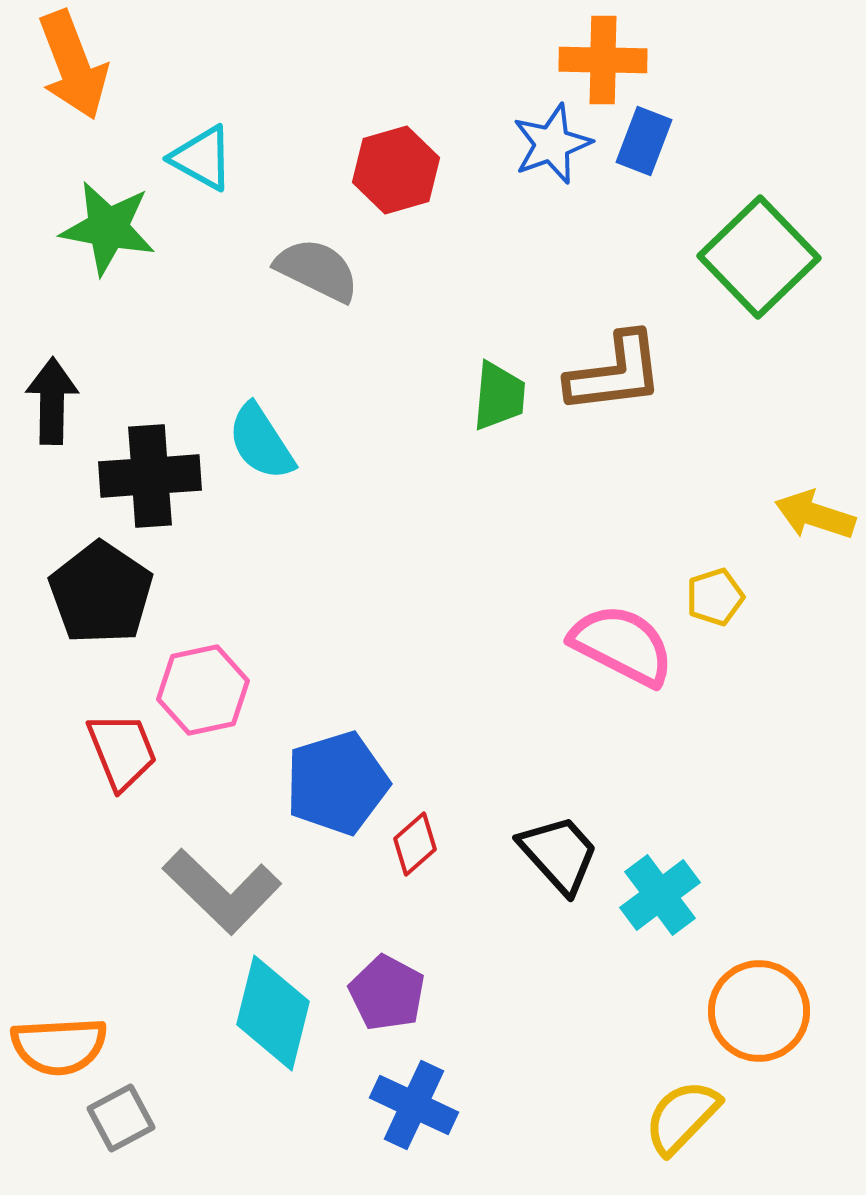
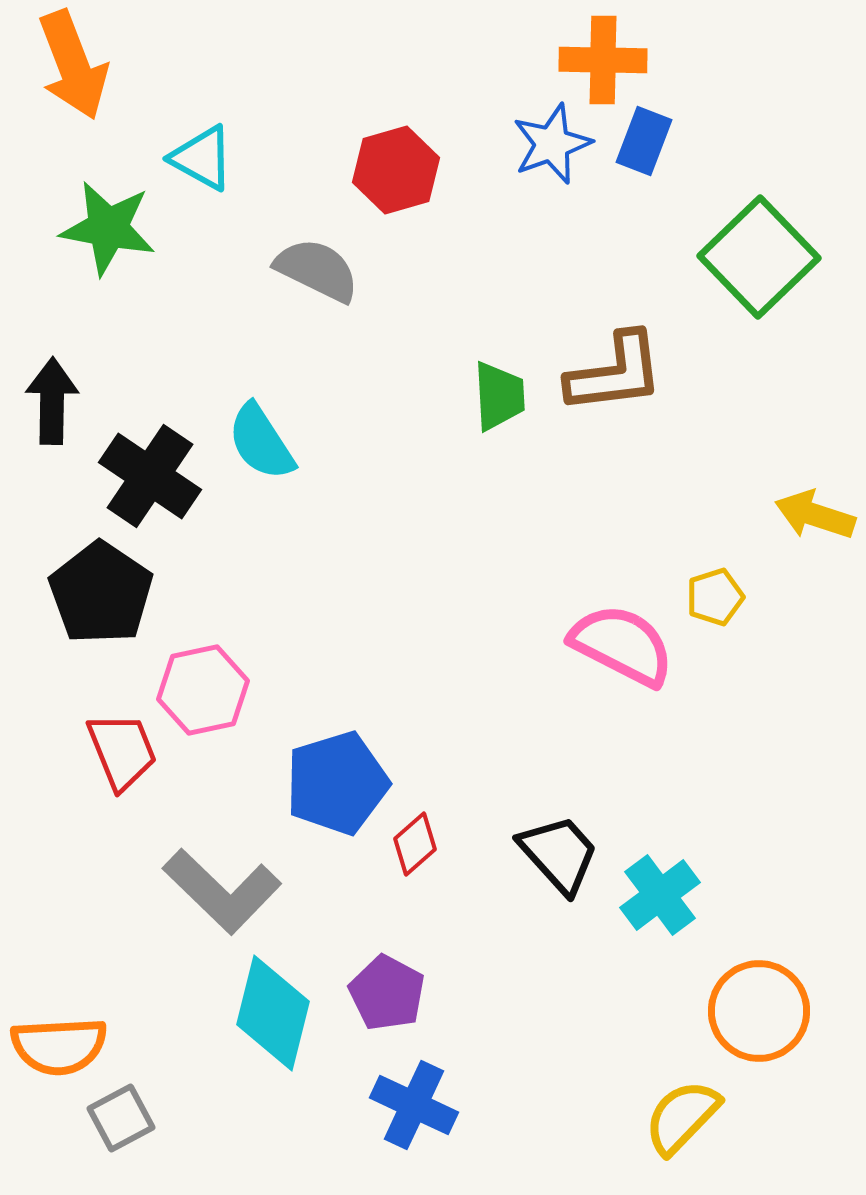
green trapezoid: rotated 8 degrees counterclockwise
black cross: rotated 38 degrees clockwise
